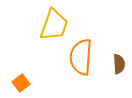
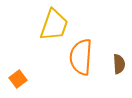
orange square: moved 3 px left, 4 px up
